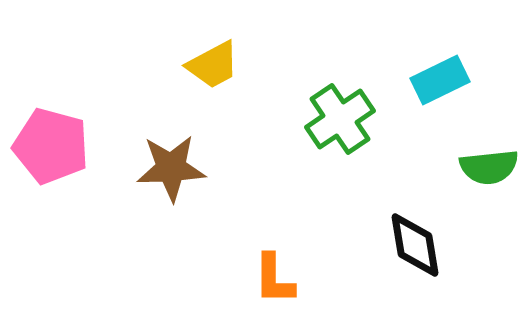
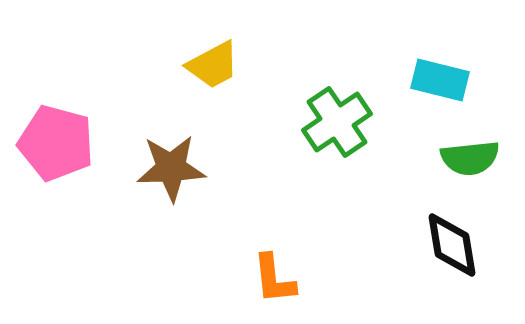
cyan rectangle: rotated 40 degrees clockwise
green cross: moved 3 px left, 3 px down
pink pentagon: moved 5 px right, 3 px up
green semicircle: moved 19 px left, 9 px up
black diamond: moved 37 px right
orange L-shape: rotated 6 degrees counterclockwise
